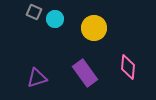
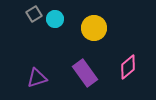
gray square: moved 2 px down; rotated 35 degrees clockwise
pink diamond: rotated 45 degrees clockwise
